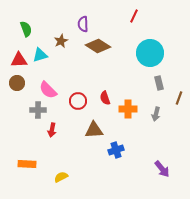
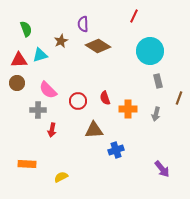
cyan circle: moved 2 px up
gray rectangle: moved 1 px left, 2 px up
